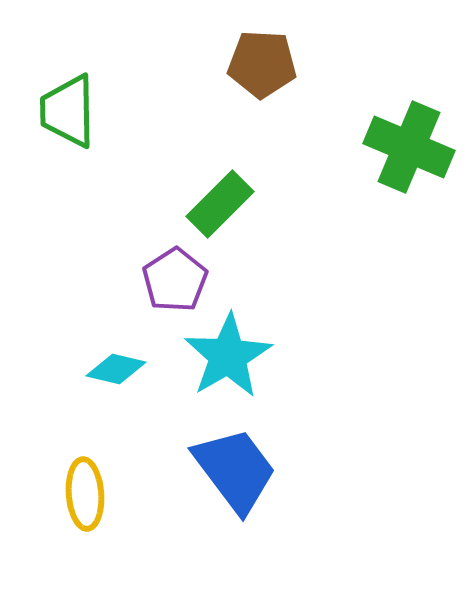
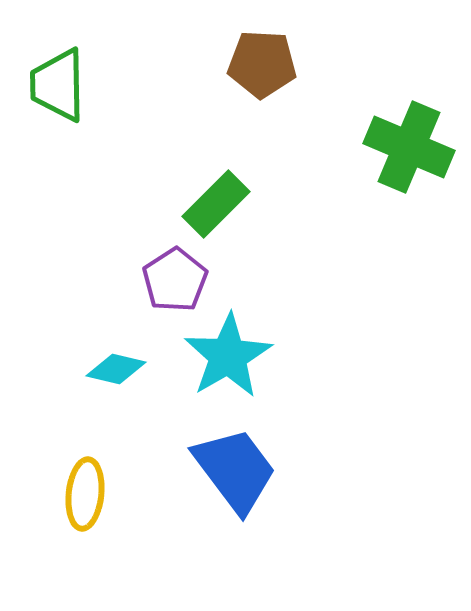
green trapezoid: moved 10 px left, 26 px up
green rectangle: moved 4 px left
yellow ellipse: rotated 10 degrees clockwise
